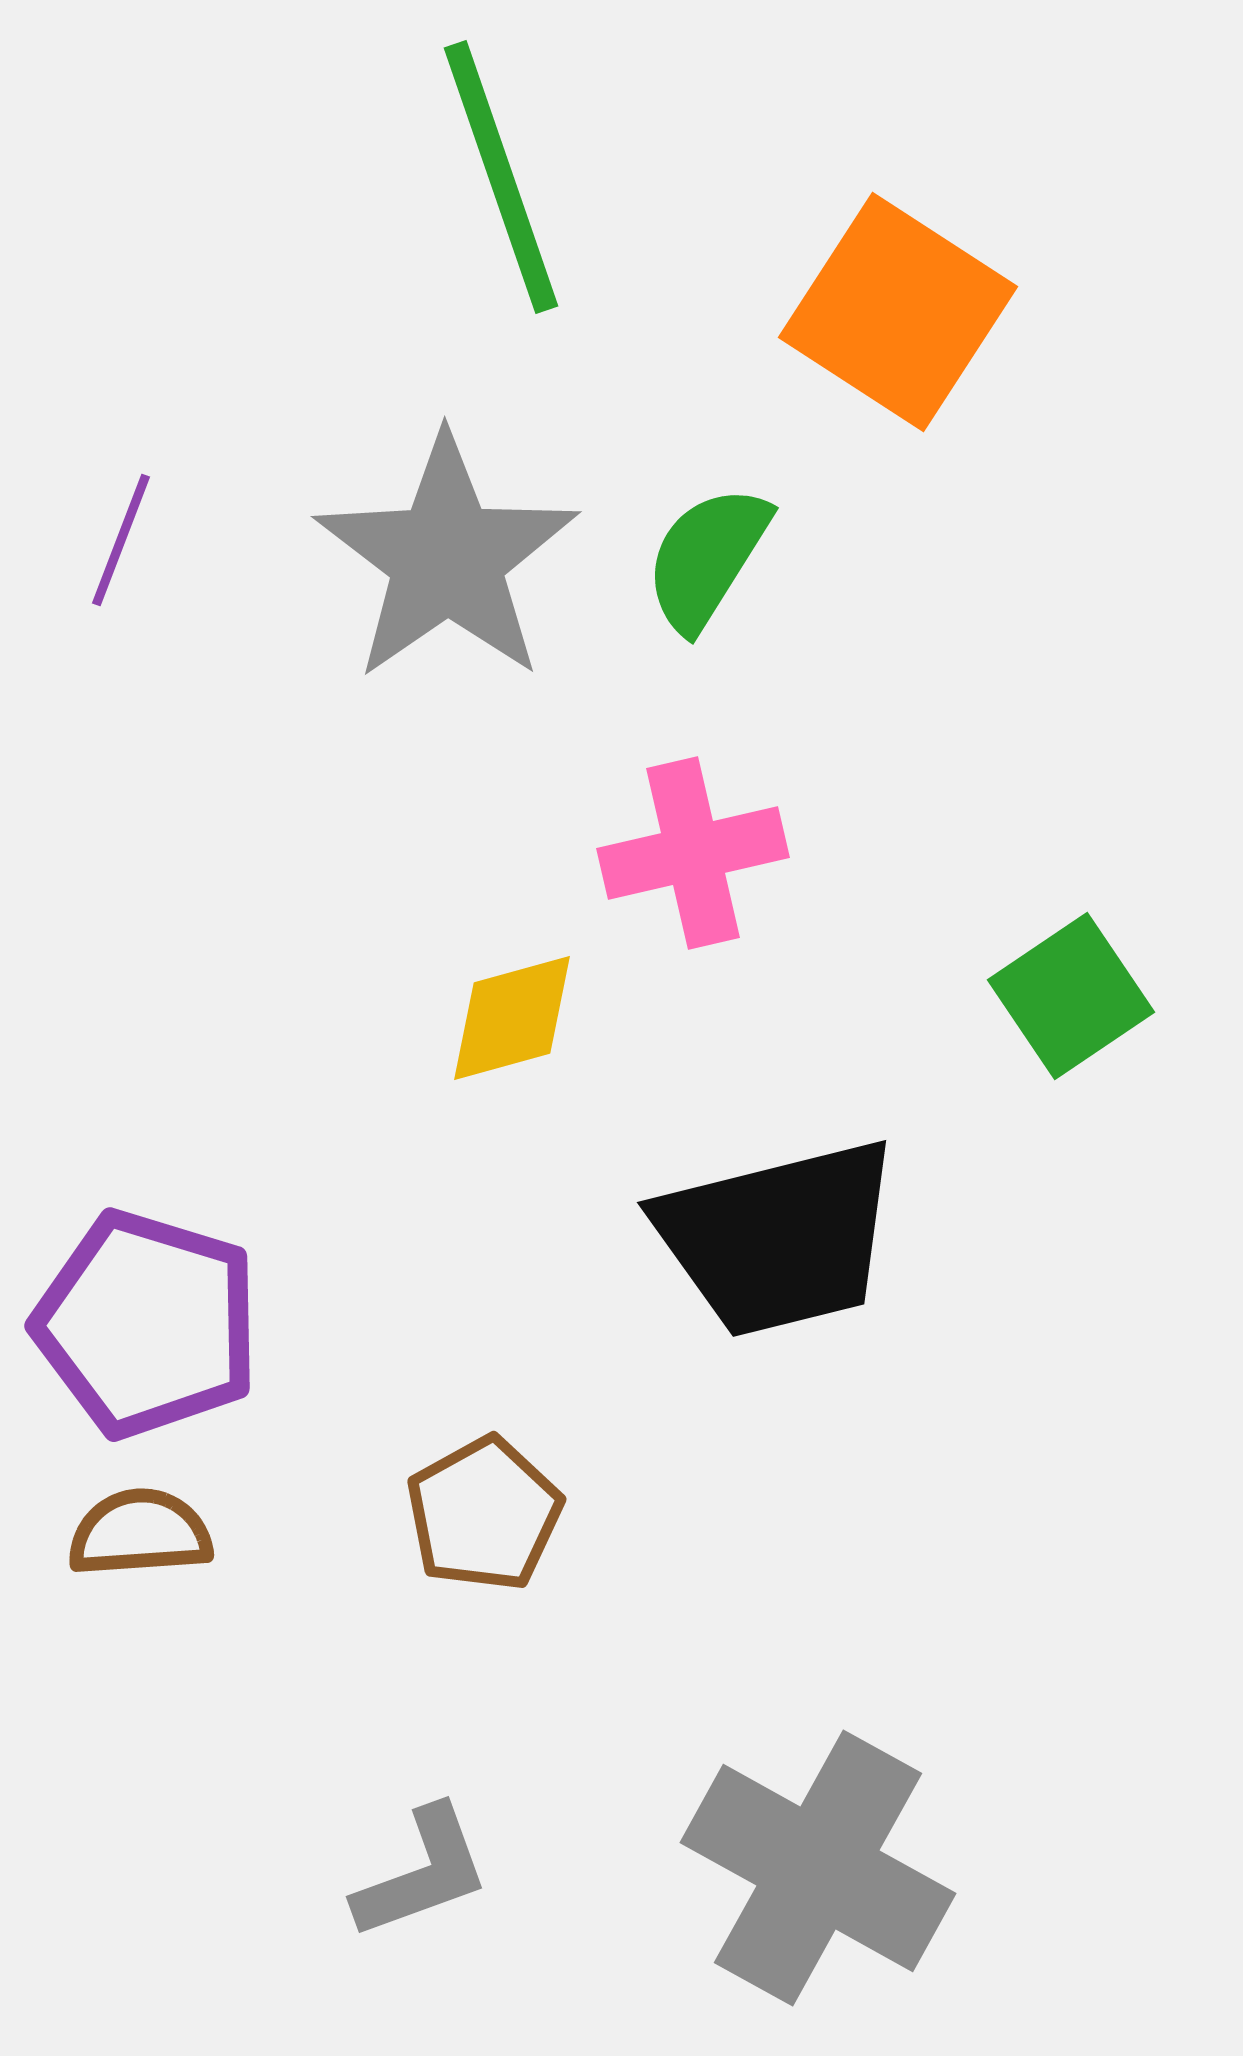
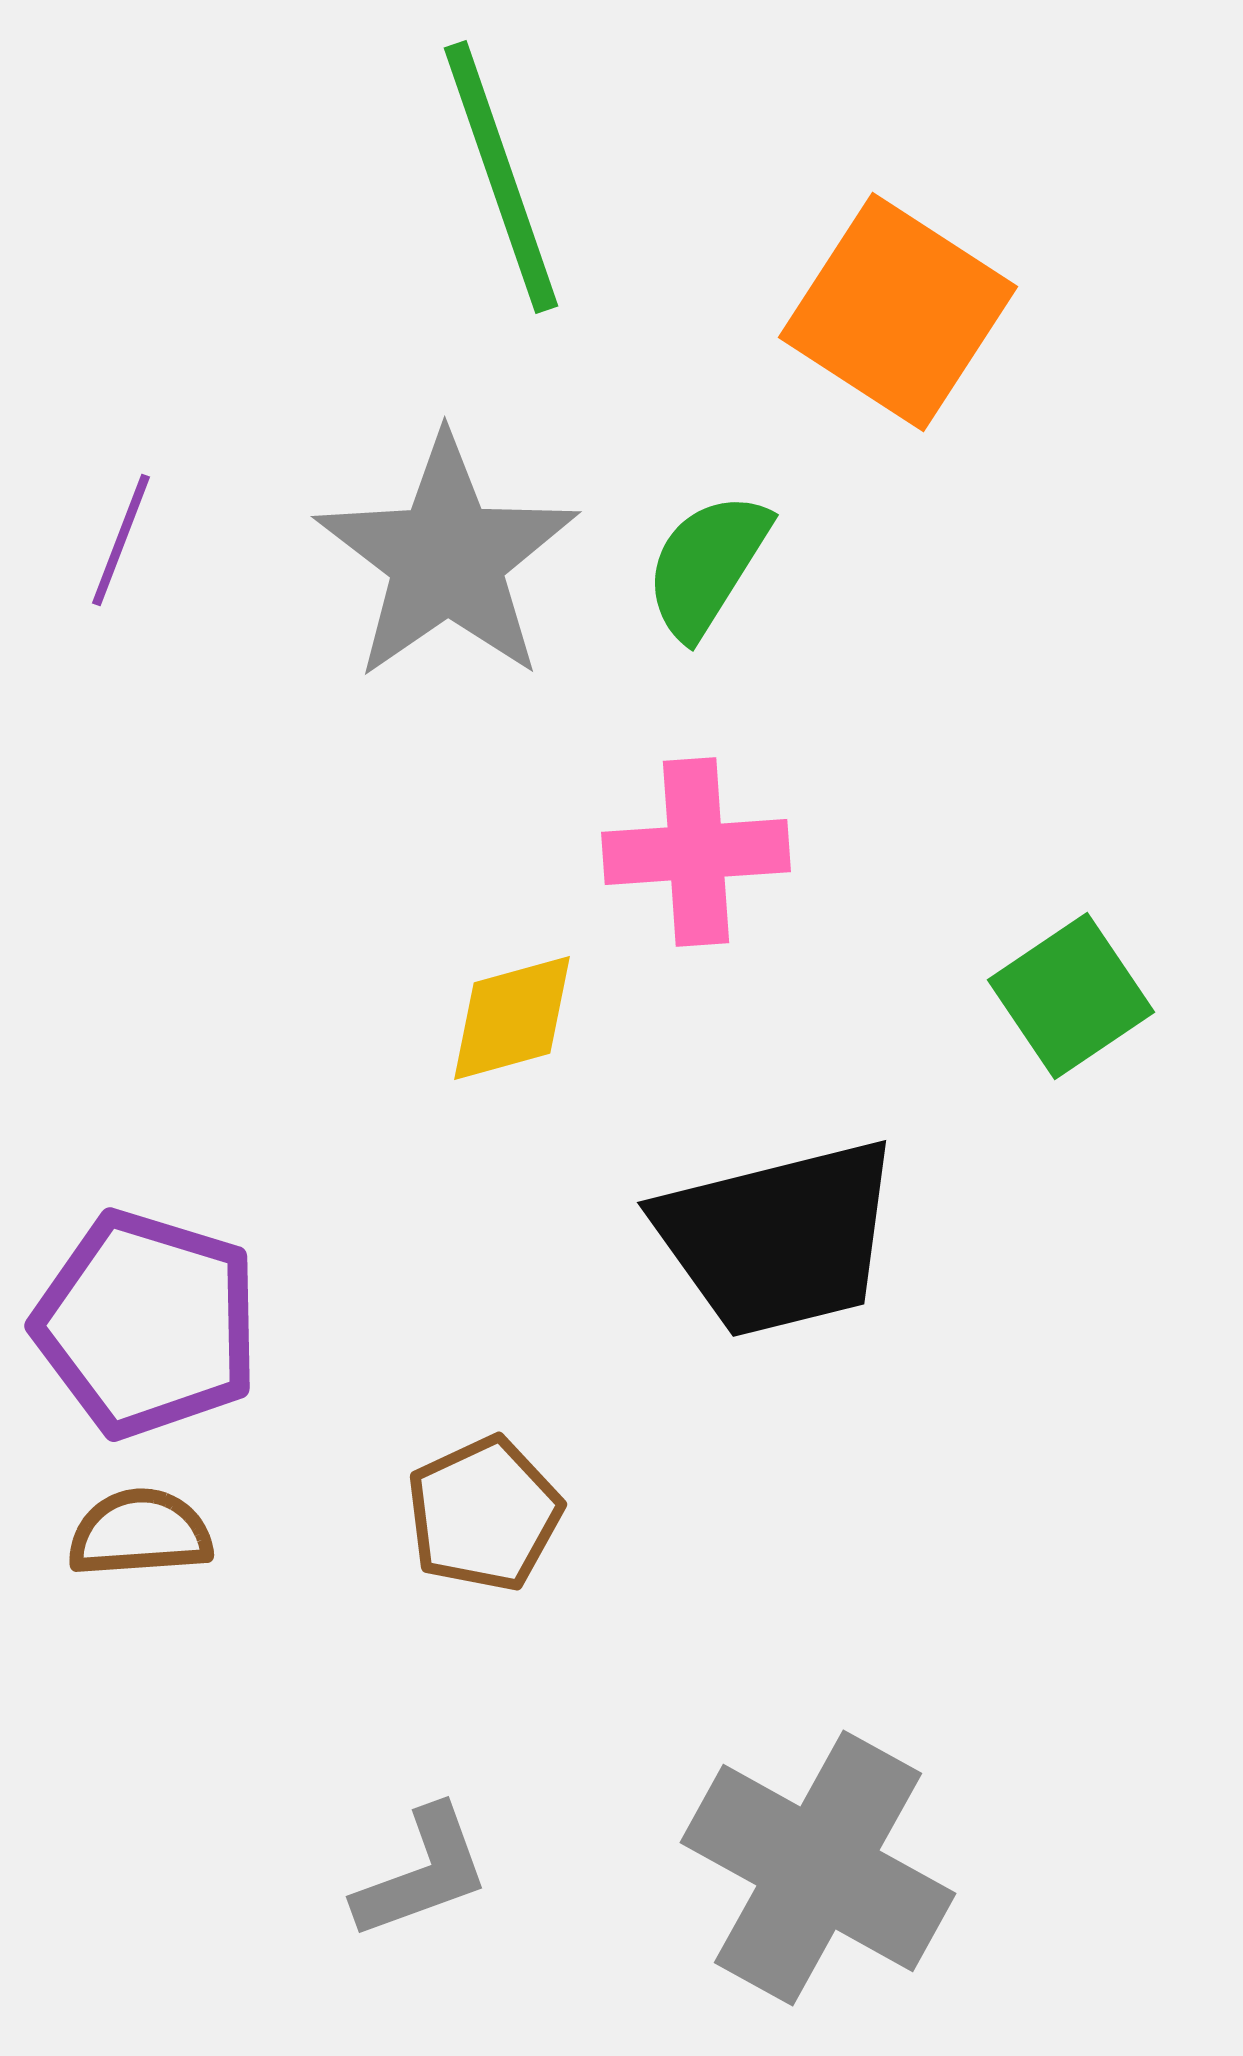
green semicircle: moved 7 px down
pink cross: moved 3 px right, 1 px up; rotated 9 degrees clockwise
brown pentagon: rotated 4 degrees clockwise
